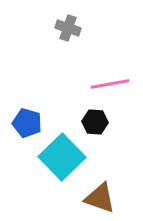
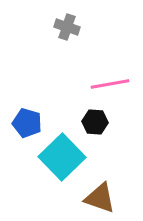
gray cross: moved 1 px left, 1 px up
